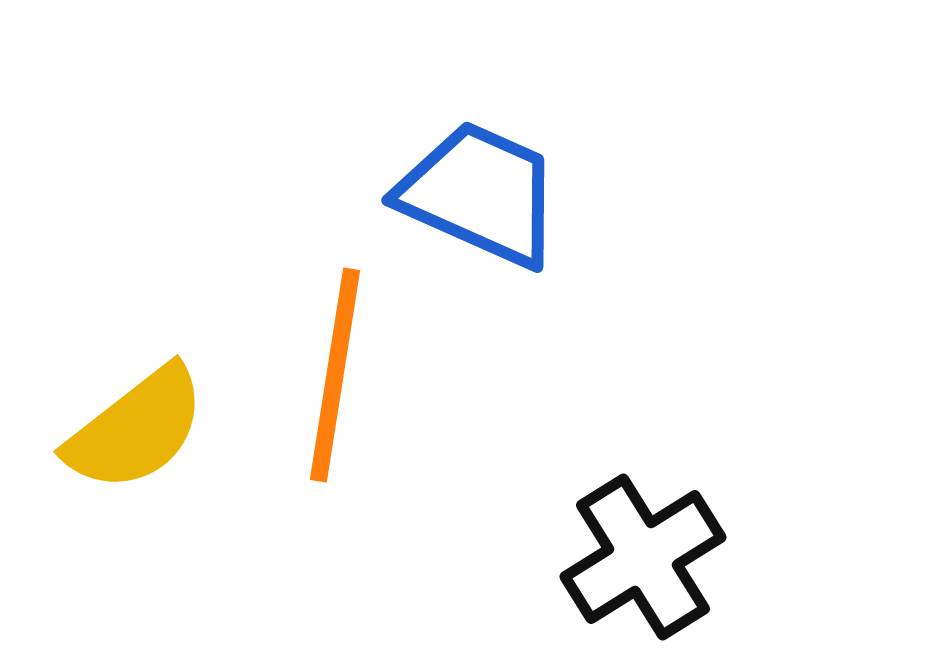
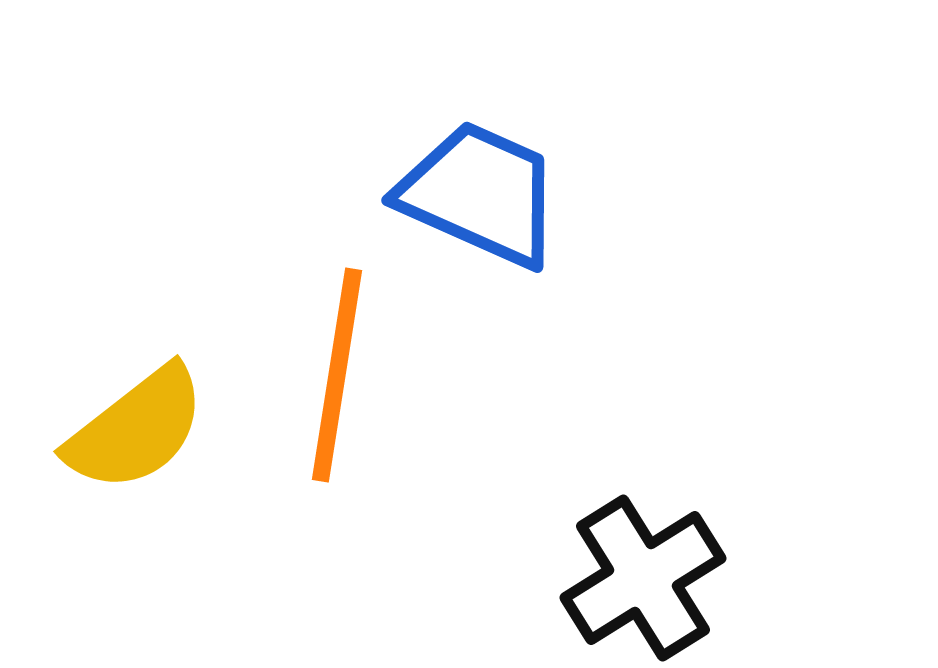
orange line: moved 2 px right
black cross: moved 21 px down
